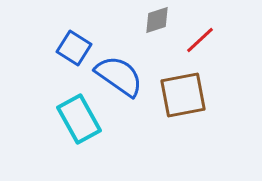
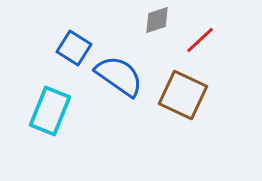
brown square: rotated 36 degrees clockwise
cyan rectangle: moved 29 px left, 8 px up; rotated 51 degrees clockwise
